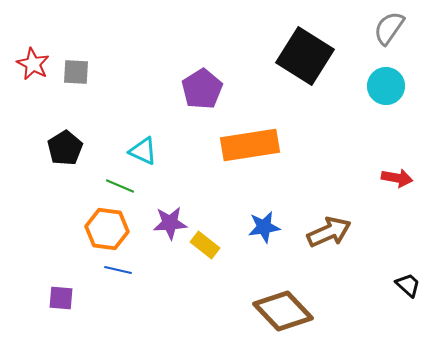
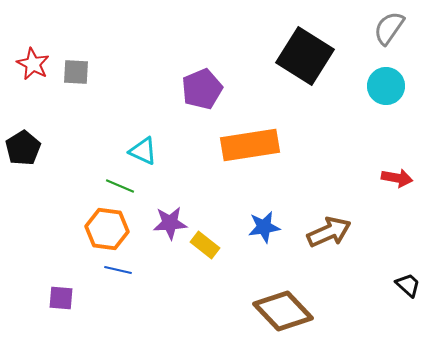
purple pentagon: rotated 9 degrees clockwise
black pentagon: moved 42 px left
